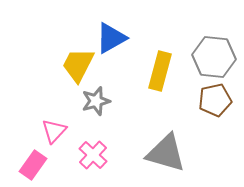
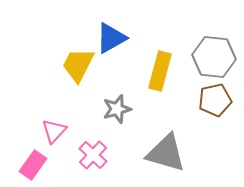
gray star: moved 21 px right, 8 px down
